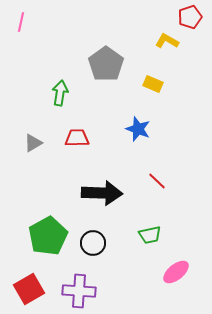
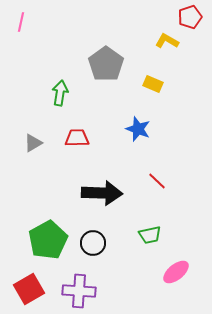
green pentagon: moved 4 px down
